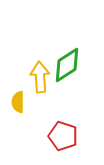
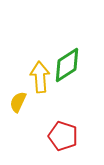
yellow semicircle: rotated 25 degrees clockwise
